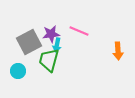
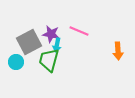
purple star: rotated 18 degrees clockwise
cyan circle: moved 2 px left, 9 px up
